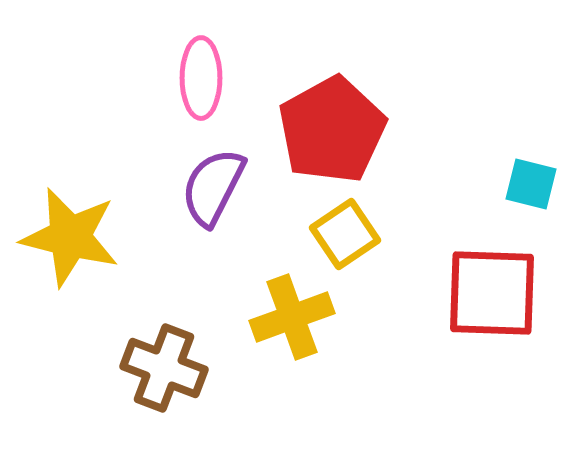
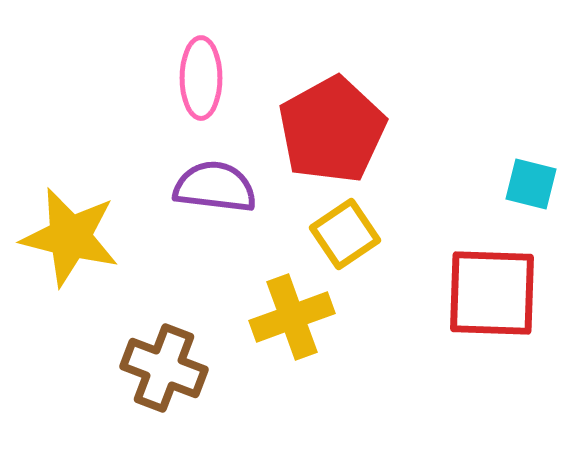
purple semicircle: moved 2 px right; rotated 70 degrees clockwise
